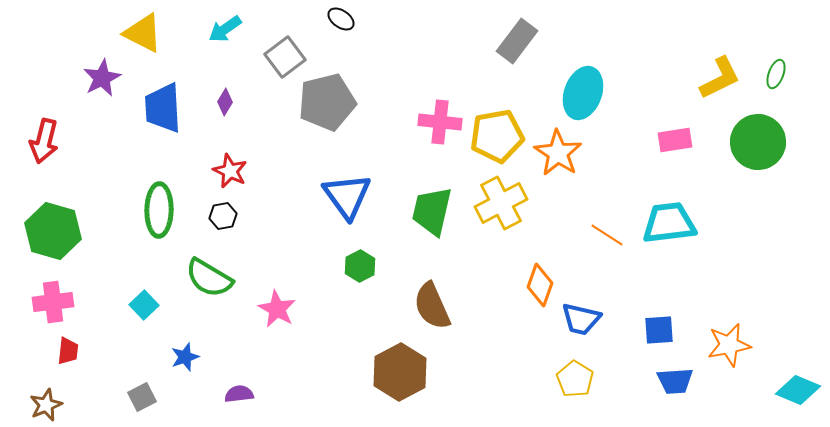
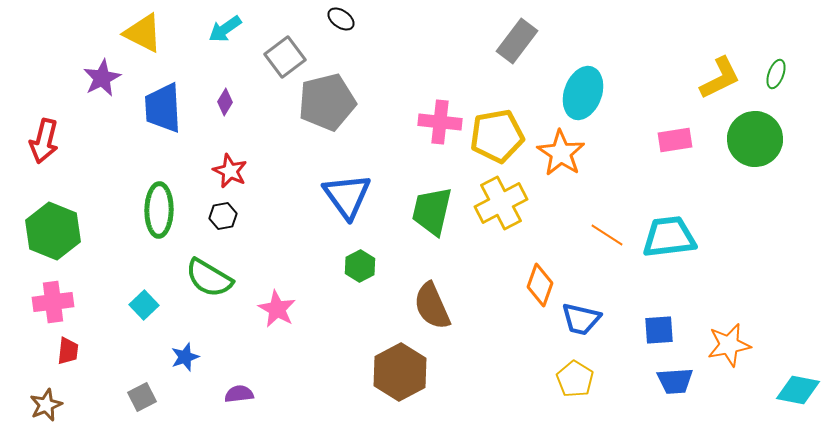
green circle at (758, 142): moved 3 px left, 3 px up
orange star at (558, 153): moved 3 px right
cyan trapezoid at (669, 223): moved 14 px down
green hexagon at (53, 231): rotated 6 degrees clockwise
cyan diamond at (798, 390): rotated 12 degrees counterclockwise
